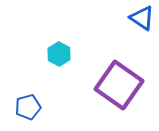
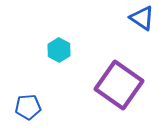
cyan hexagon: moved 4 px up
blue pentagon: rotated 10 degrees clockwise
